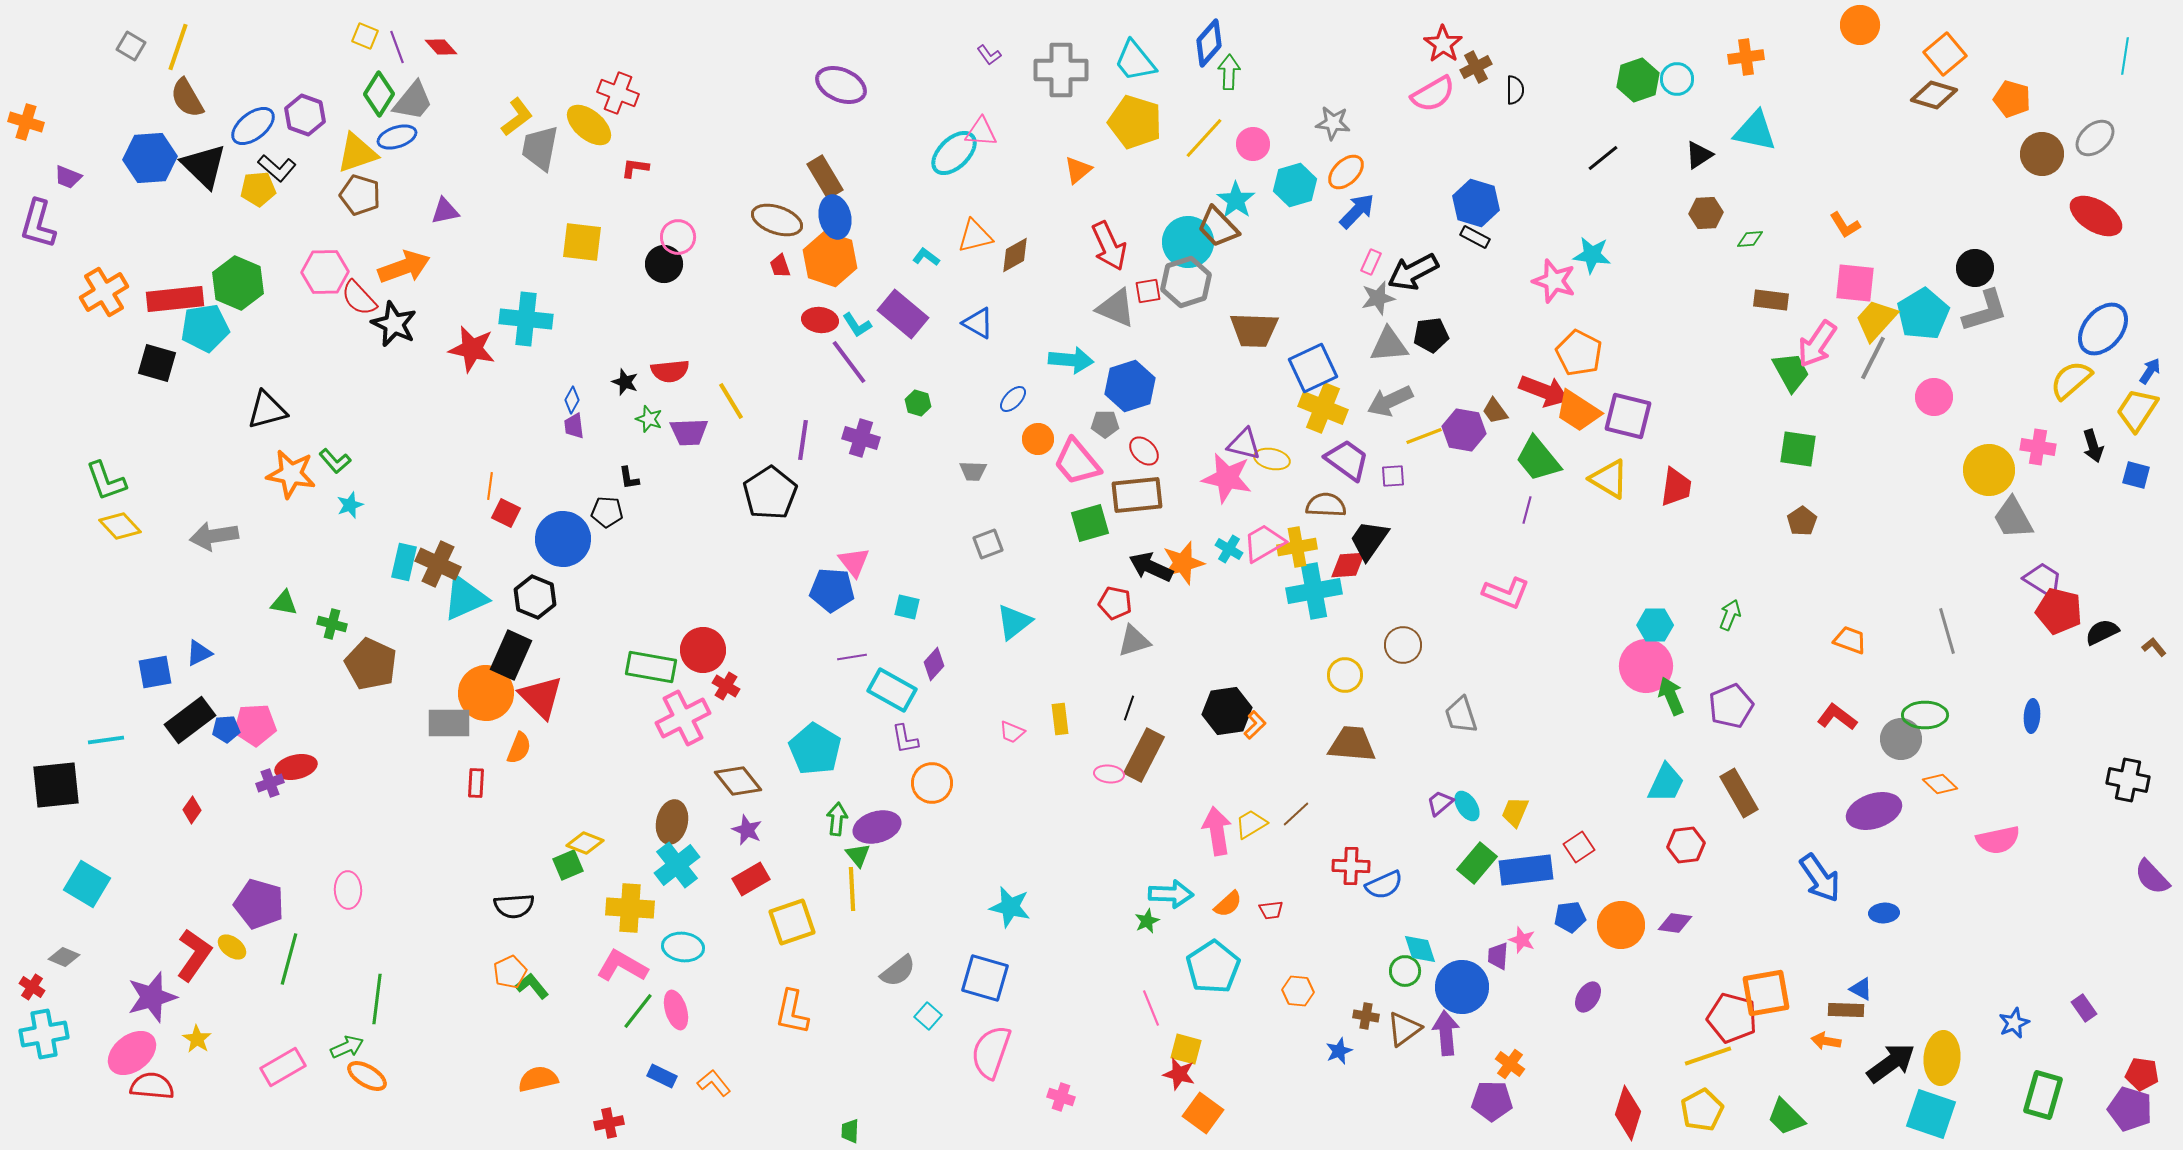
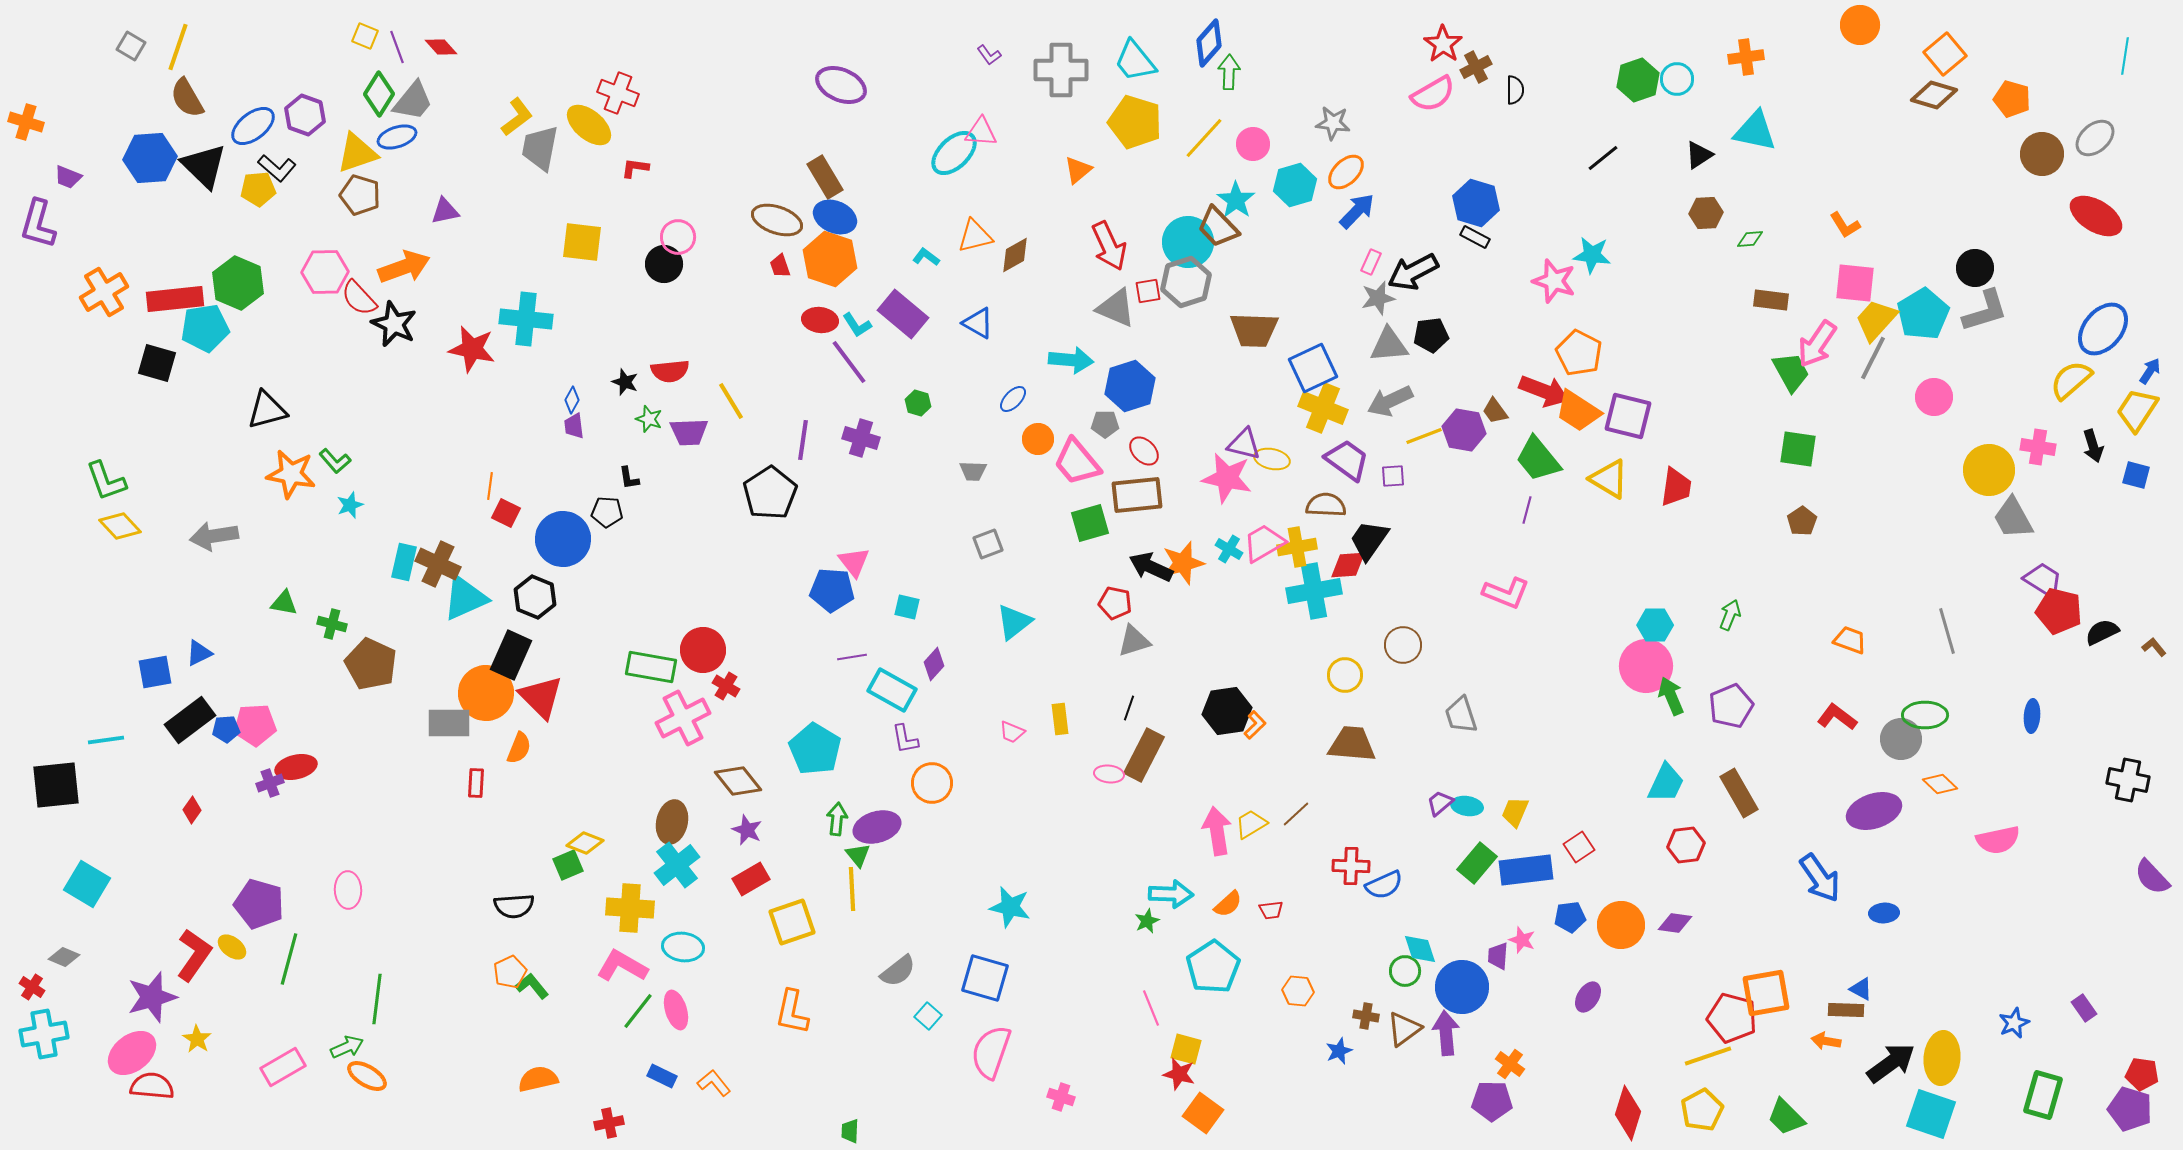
blue ellipse at (835, 217): rotated 54 degrees counterclockwise
cyan ellipse at (1467, 806): rotated 48 degrees counterclockwise
